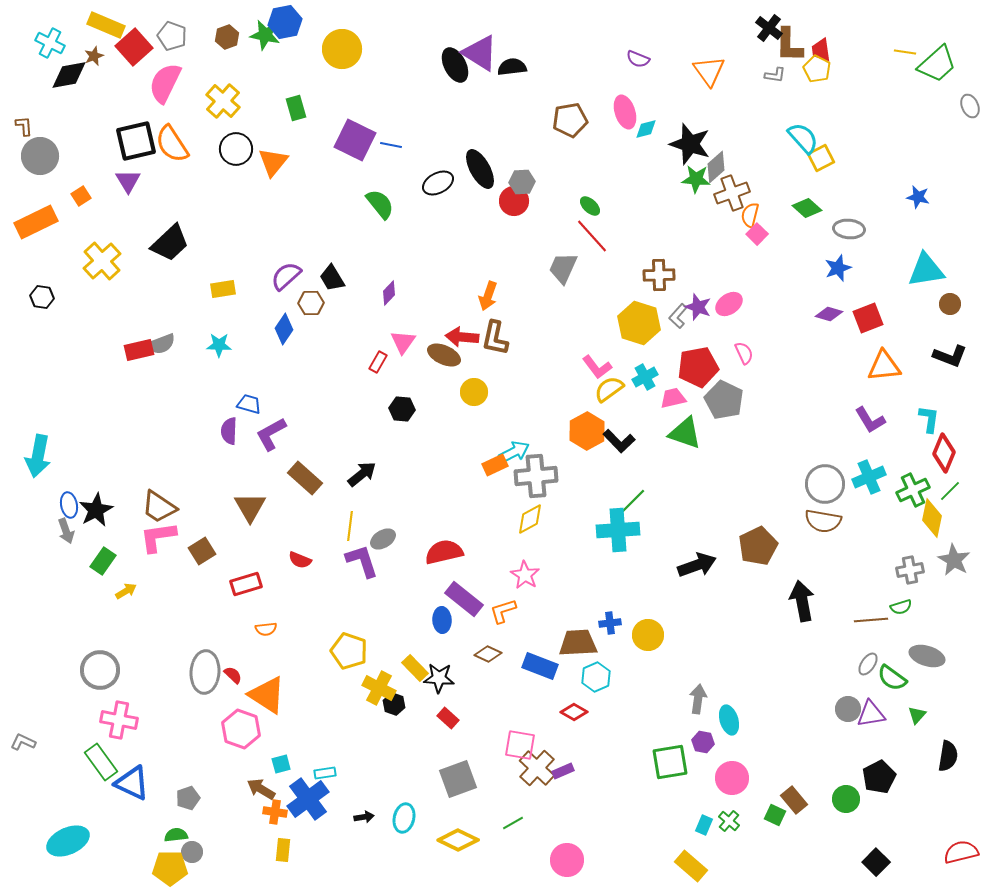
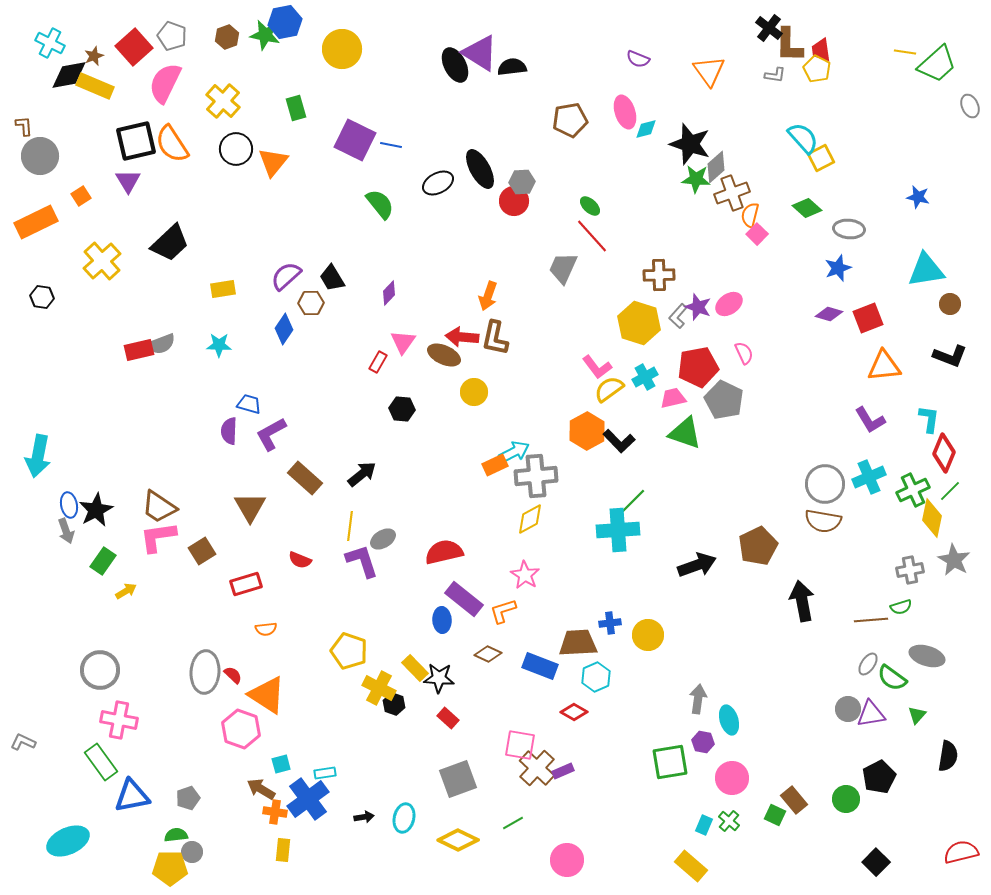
yellow rectangle at (106, 25): moved 11 px left, 61 px down
blue triangle at (132, 783): moved 13 px down; rotated 36 degrees counterclockwise
